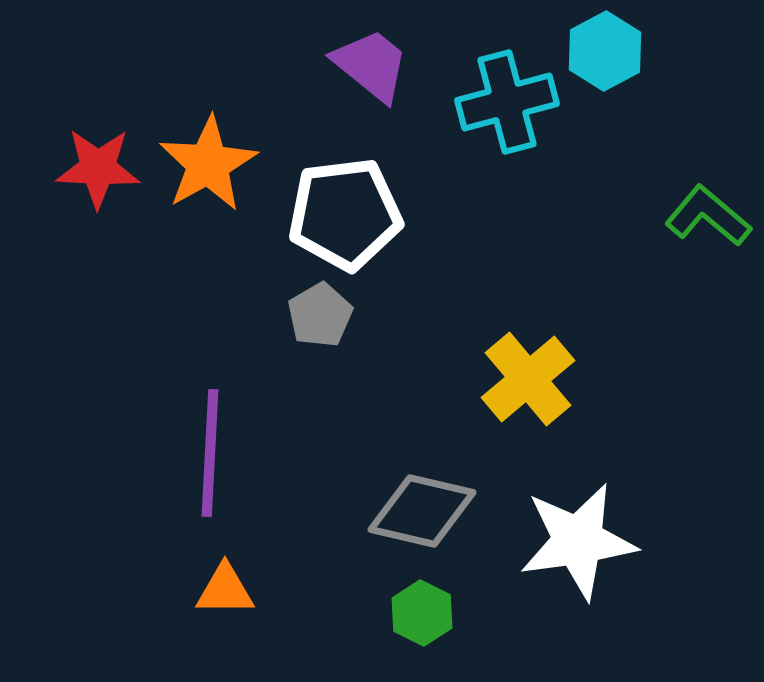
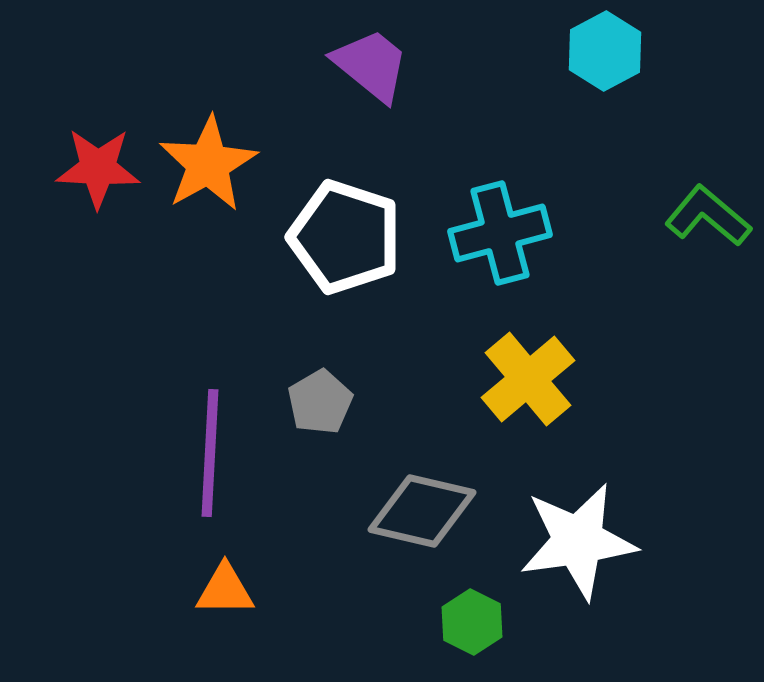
cyan cross: moved 7 px left, 131 px down
white pentagon: moved 23 px down; rotated 25 degrees clockwise
gray pentagon: moved 87 px down
green hexagon: moved 50 px right, 9 px down
